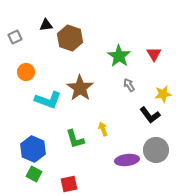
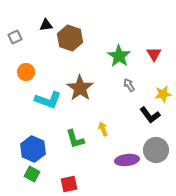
green square: moved 2 px left
